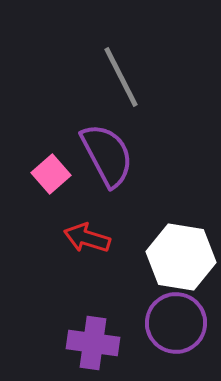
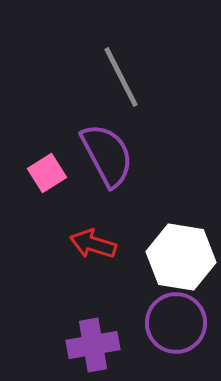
pink square: moved 4 px left, 1 px up; rotated 9 degrees clockwise
red arrow: moved 6 px right, 6 px down
purple cross: moved 2 px down; rotated 18 degrees counterclockwise
